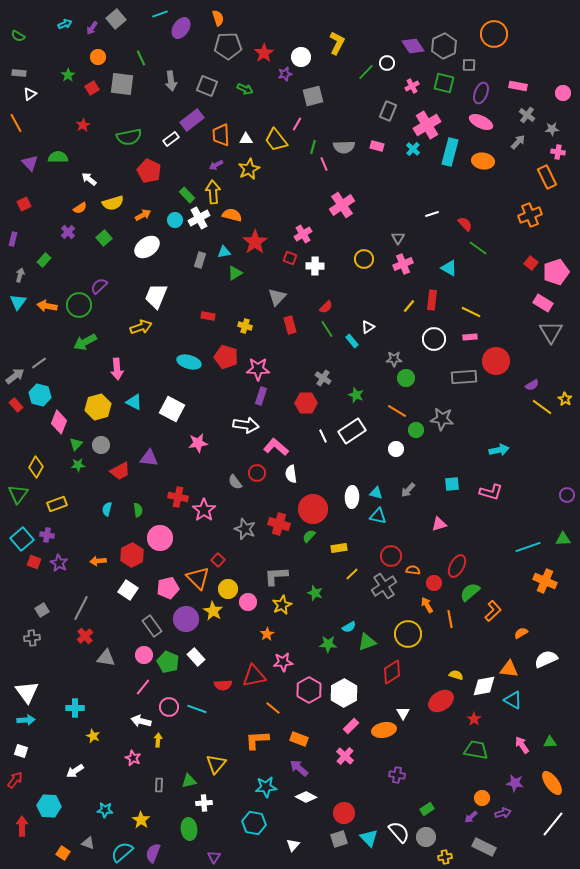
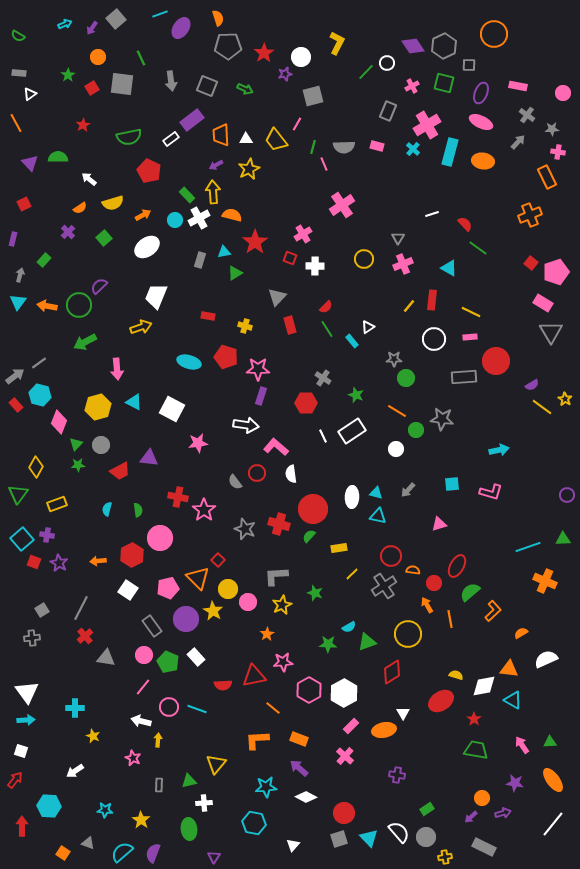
orange ellipse at (552, 783): moved 1 px right, 3 px up
